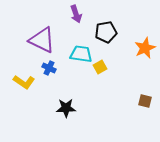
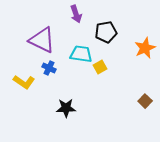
brown square: rotated 32 degrees clockwise
